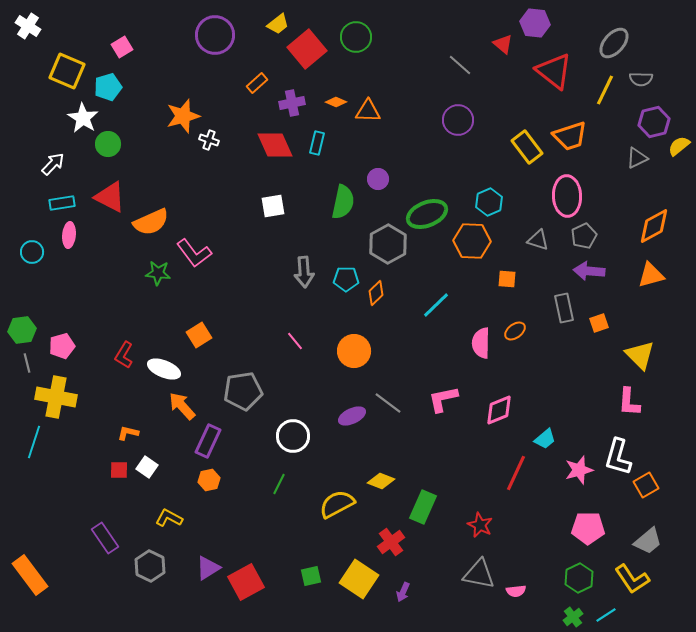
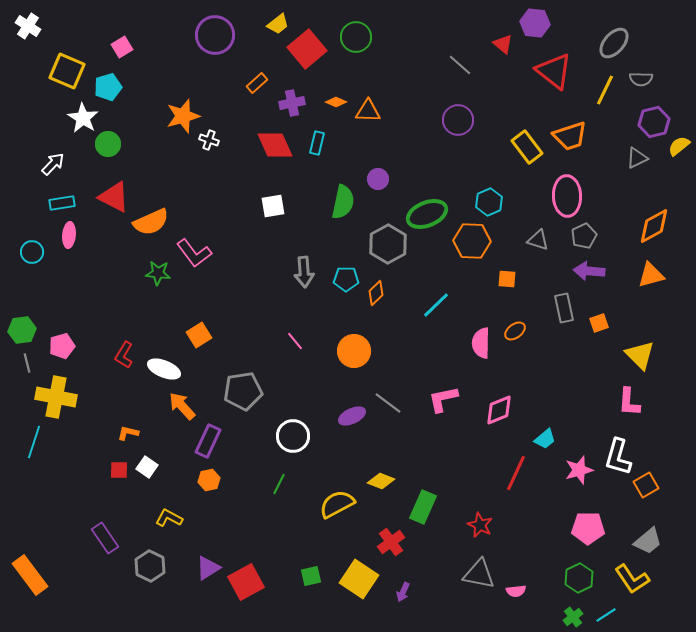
red triangle at (110, 197): moved 4 px right
